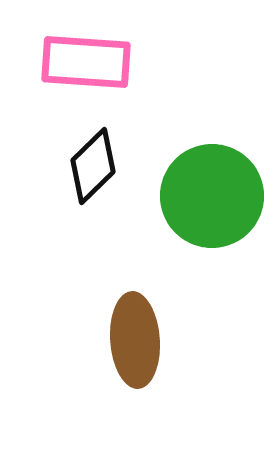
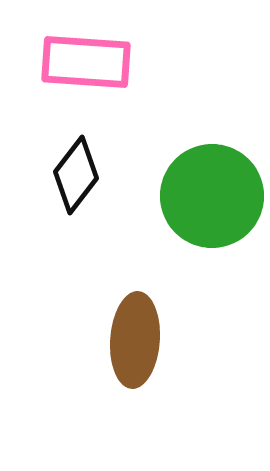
black diamond: moved 17 px left, 9 px down; rotated 8 degrees counterclockwise
brown ellipse: rotated 8 degrees clockwise
